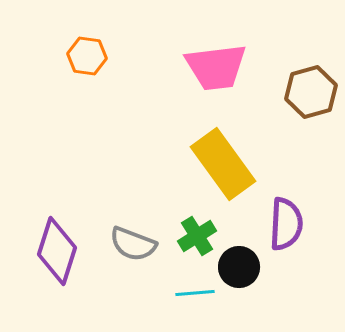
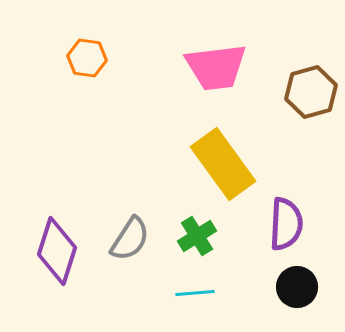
orange hexagon: moved 2 px down
gray semicircle: moved 3 px left, 5 px up; rotated 78 degrees counterclockwise
black circle: moved 58 px right, 20 px down
